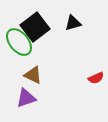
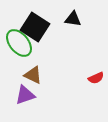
black triangle: moved 4 px up; rotated 24 degrees clockwise
black square: rotated 20 degrees counterclockwise
green ellipse: moved 1 px down
purple triangle: moved 1 px left, 3 px up
